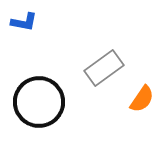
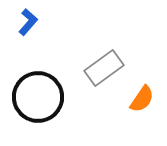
blue L-shape: moved 4 px right; rotated 60 degrees counterclockwise
black circle: moved 1 px left, 5 px up
